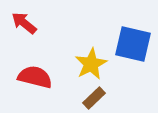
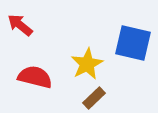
red arrow: moved 4 px left, 2 px down
blue square: moved 1 px up
yellow star: moved 4 px left
